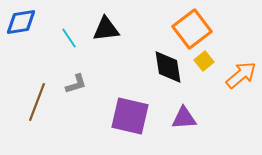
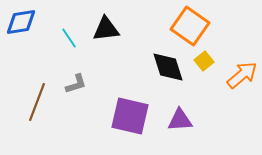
orange square: moved 2 px left, 3 px up; rotated 18 degrees counterclockwise
black diamond: rotated 9 degrees counterclockwise
orange arrow: moved 1 px right
purple triangle: moved 4 px left, 2 px down
